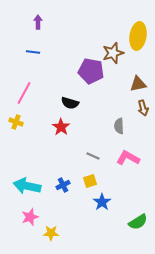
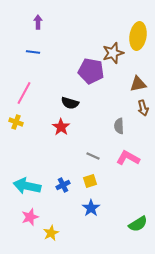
blue star: moved 11 px left, 6 px down
green semicircle: moved 2 px down
yellow star: rotated 28 degrees counterclockwise
